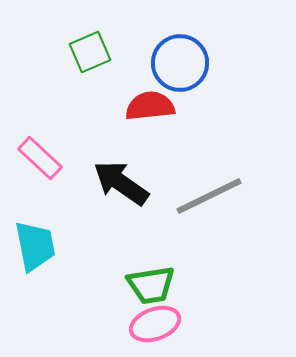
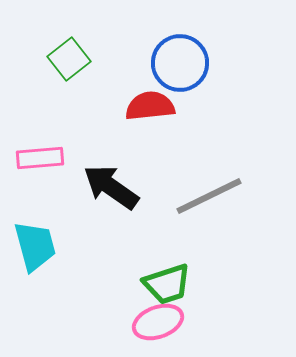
green square: moved 21 px left, 7 px down; rotated 15 degrees counterclockwise
pink rectangle: rotated 48 degrees counterclockwise
black arrow: moved 10 px left, 4 px down
cyan trapezoid: rotated 4 degrees counterclockwise
green trapezoid: moved 16 px right, 1 px up; rotated 9 degrees counterclockwise
pink ellipse: moved 3 px right, 2 px up
